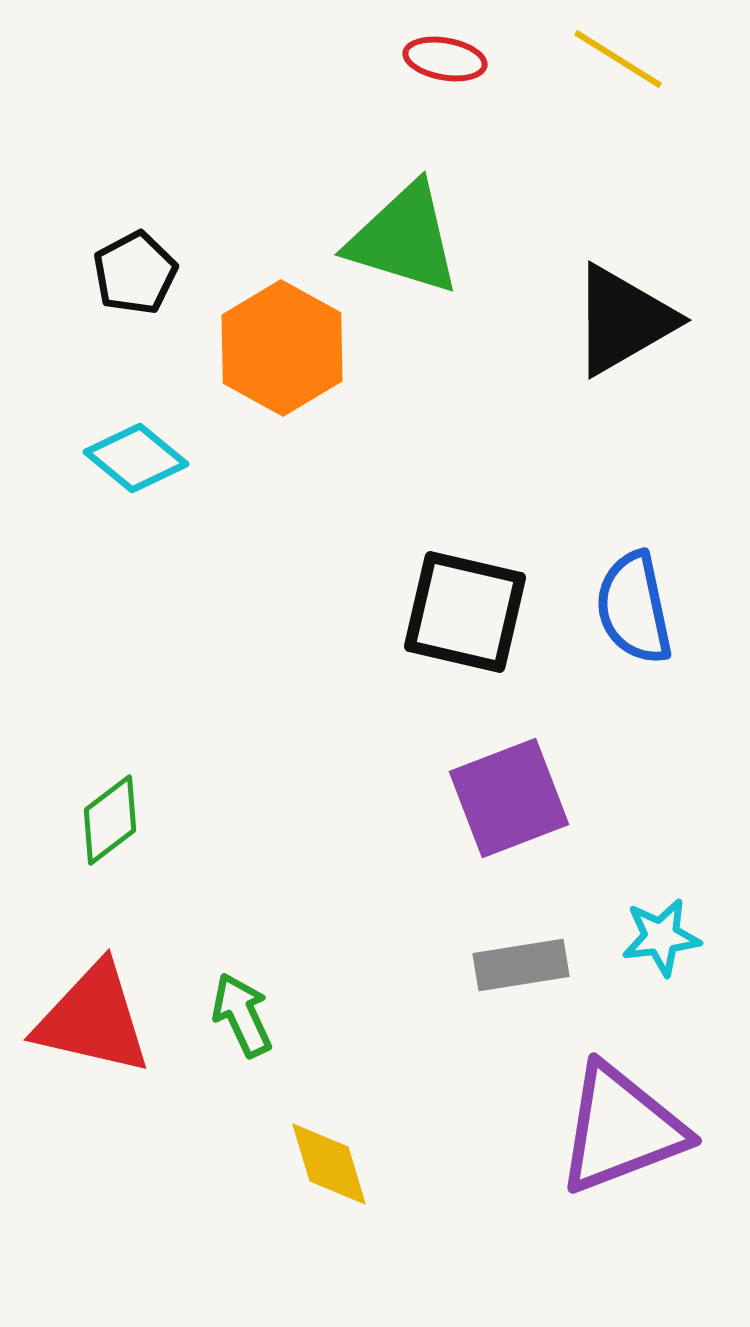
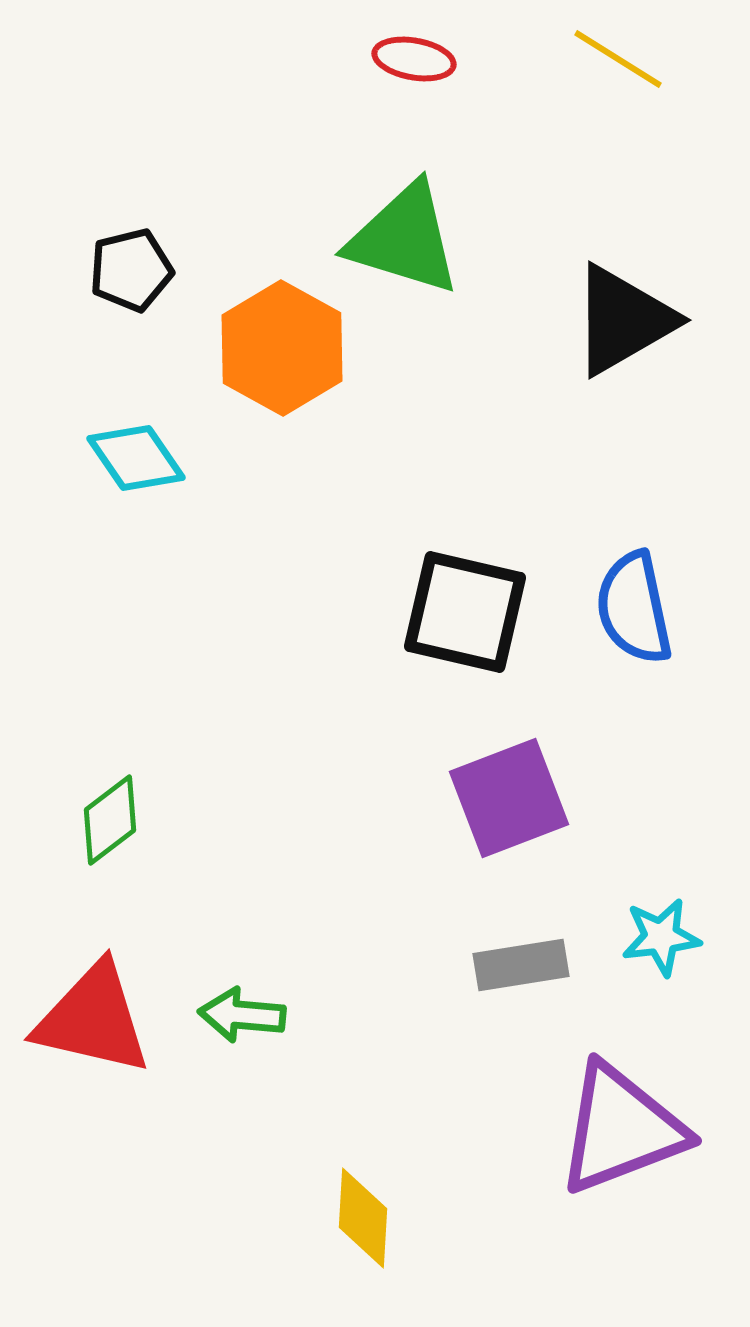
red ellipse: moved 31 px left
black pentagon: moved 4 px left, 3 px up; rotated 14 degrees clockwise
cyan diamond: rotated 16 degrees clockwise
green arrow: rotated 60 degrees counterclockwise
yellow diamond: moved 34 px right, 54 px down; rotated 20 degrees clockwise
